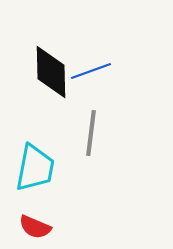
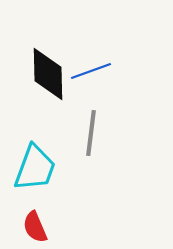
black diamond: moved 3 px left, 2 px down
cyan trapezoid: rotated 9 degrees clockwise
red semicircle: rotated 44 degrees clockwise
